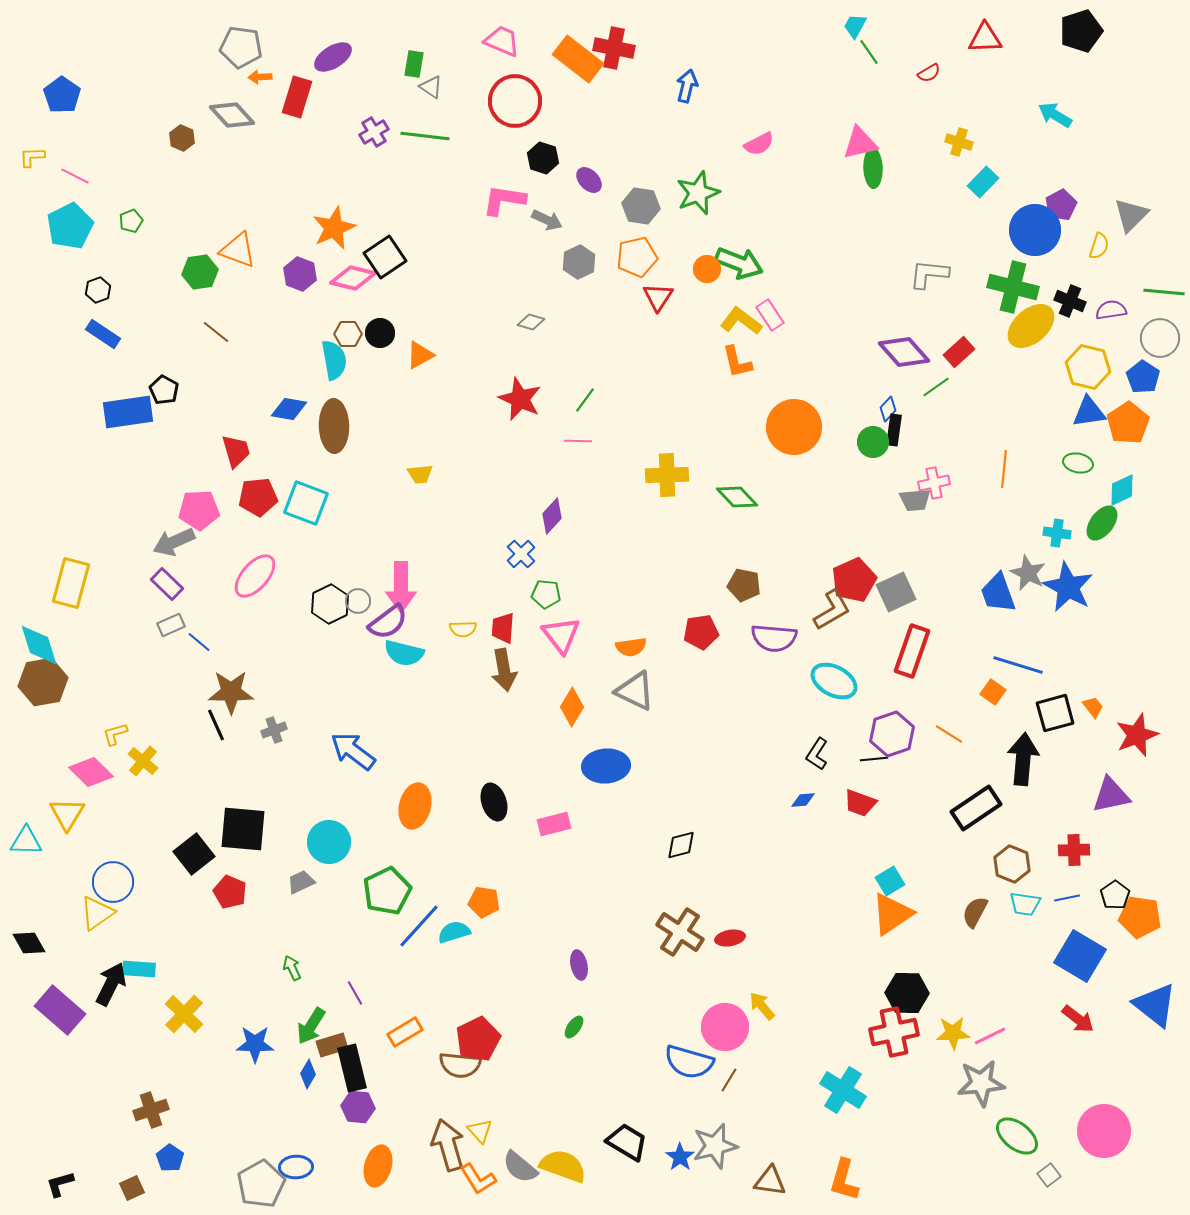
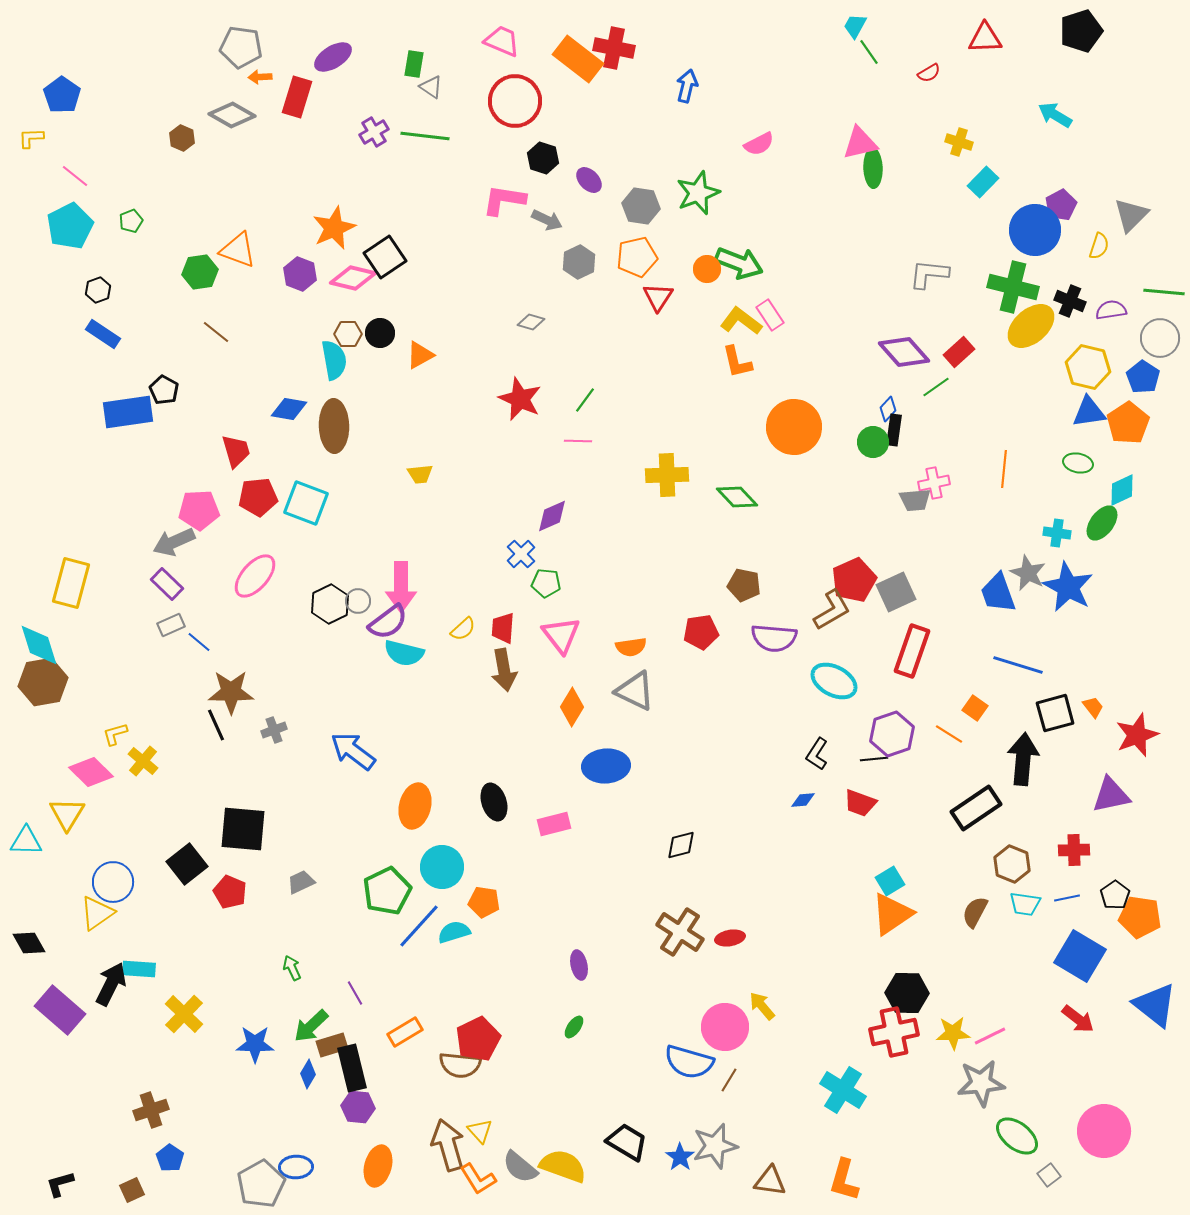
gray diamond at (232, 115): rotated 18 degrees counterclockwise
yellow L-shape at (32, 157): moved 1 px left, 19 px up
pink line at (75, 176): rotated 12 degrees clockwise
purple diamond at (552, 516): rotated 24 degrees clockwise
green pentagon at (546, 594): moved 11 px up
yellow semicircle at (463, 629): rotated 40 degrees counterclockwise
orange square at (993, 692): moved 18 px left, 16 px down
cyan circle at (329, 842): moved 113 px right, 25 px down
black square at (194, 854): moved 7 px left, 10 px down
green arrow at (311, 1026): rotated 15 degrees clockwise
brown square at (132, 1188): moved 2 px down
